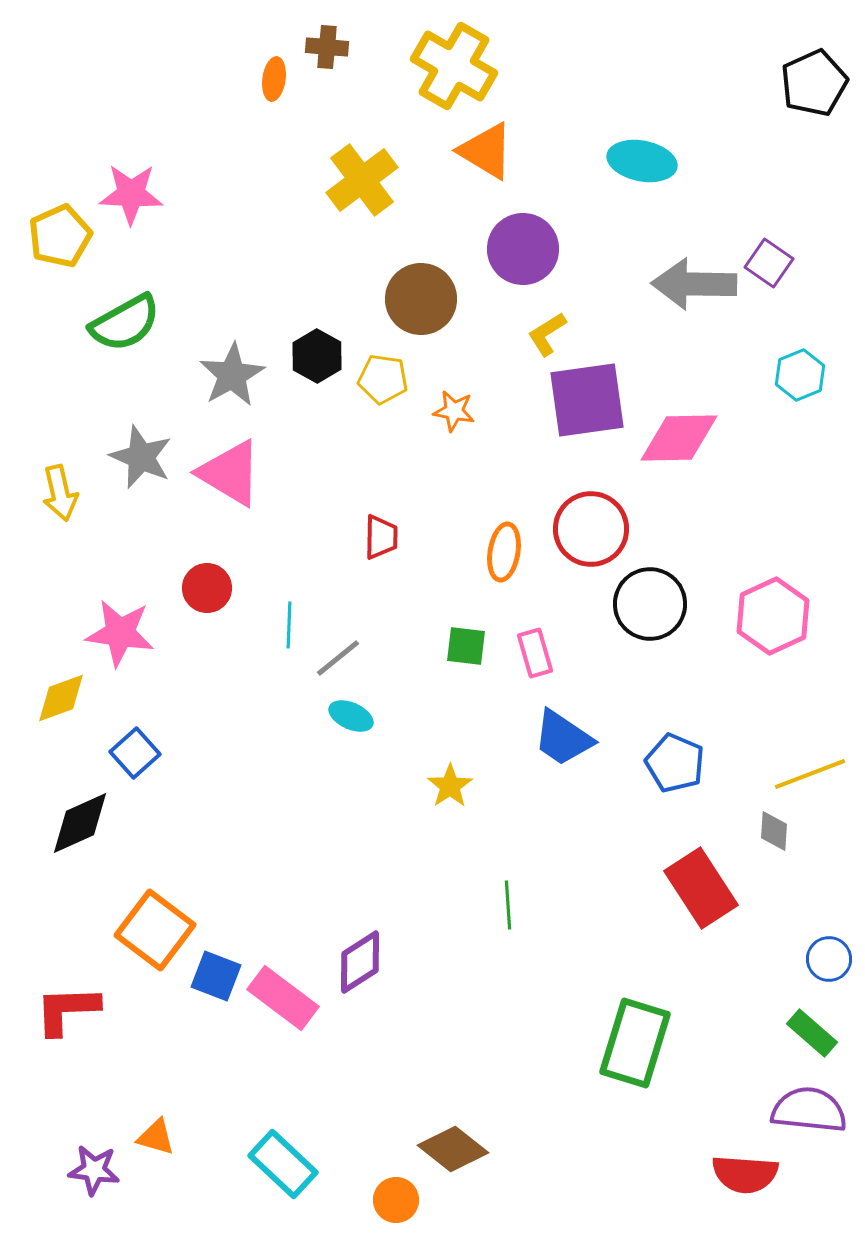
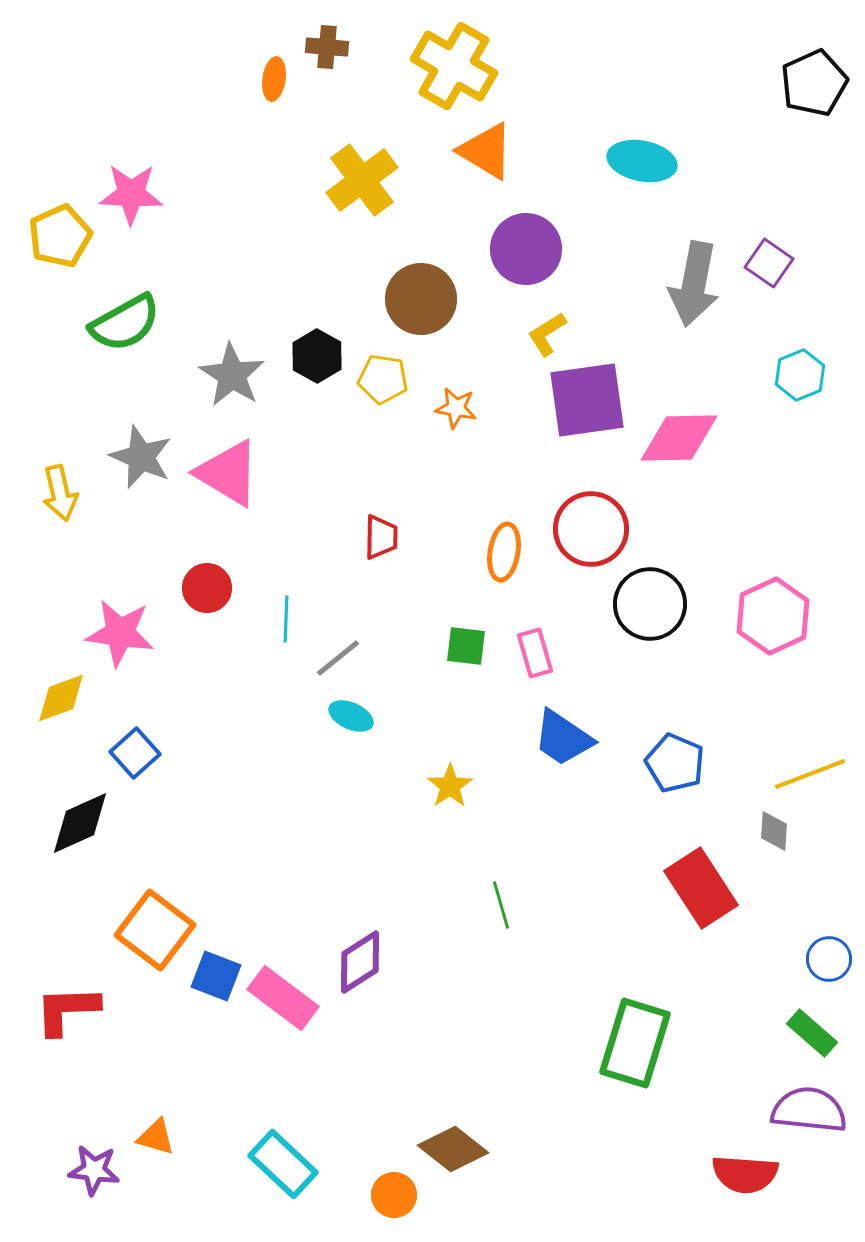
purple circle at (523, 249): moved 3 px right
gray arrow at (694, 284): rotated 80 degrees counterclockwise
gray star at (232, 375): rotated 10 degrees counterclockwise
orange star at (454, 411): moved 2 px right, 3 px up
pink triangle at (230, 473): moved 2 px left
cyan line at (289, 625): moved 3 px left, 6 px up
green line at (508, 905): moved 7 px left; rotated 12 degrees counterclockwise
orange circle at (396, 1200): moved 2 px left, 5 px up
